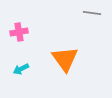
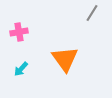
gray line: rotated 66 degrees counterclockwise
cyan arrow: rotated 21 degrees counterclockwise
